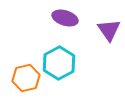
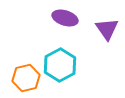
purple triangle: moved 2 px left, 1 px up
cyan hexagon: moved 1 px right, 2 px down
